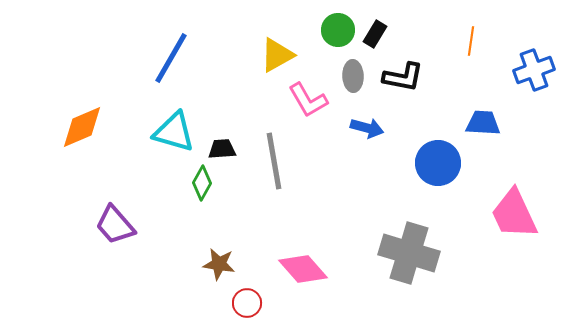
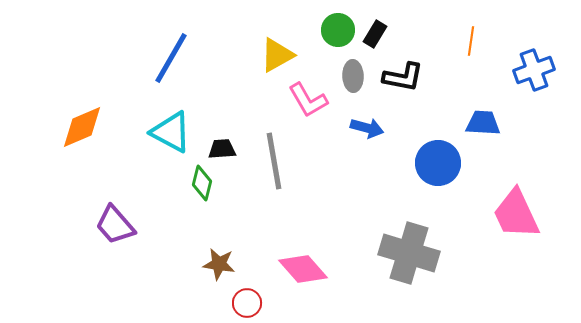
cyan triangle: moved 3 px left; rotated 12 degrees clockwise
green diamond: rotated 16 degrees counterclockwise
pink trapezoid: moved 2 px right
